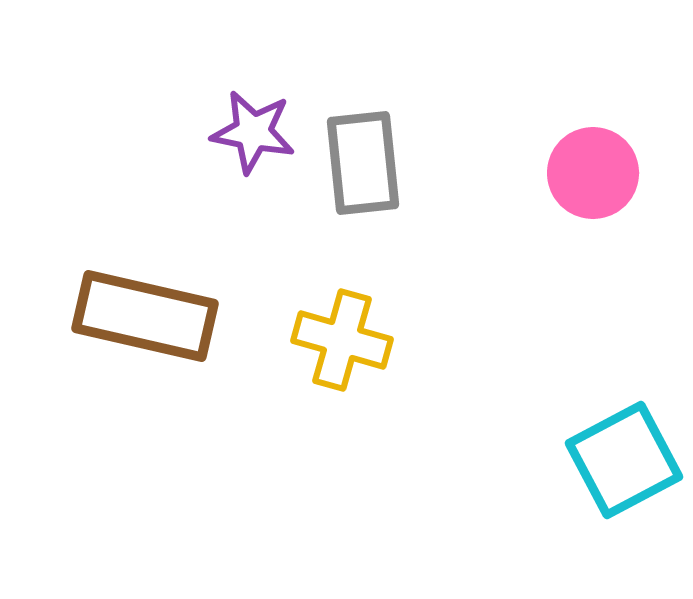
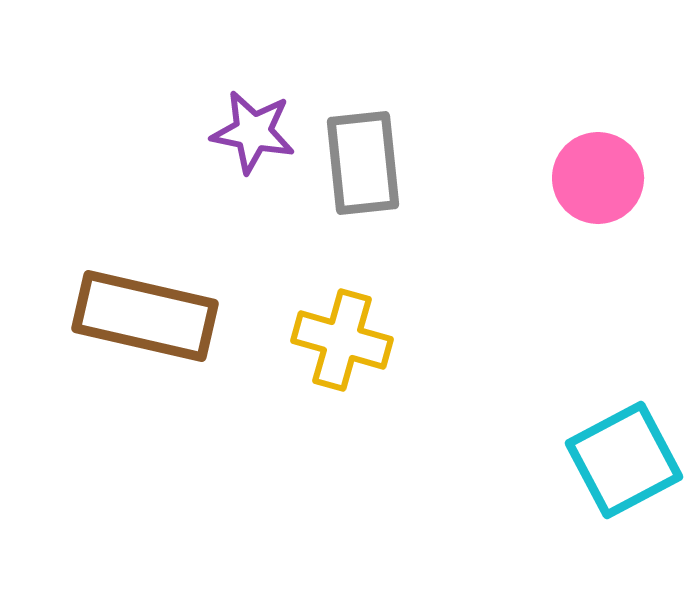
pink circle: moved 5 px right, 5 px down
